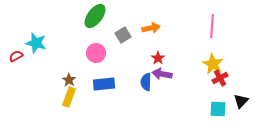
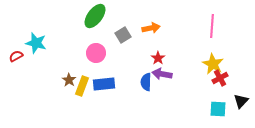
yellow rectangle: moved 13 px right, 11 px up
